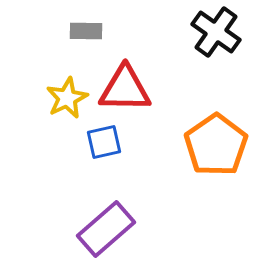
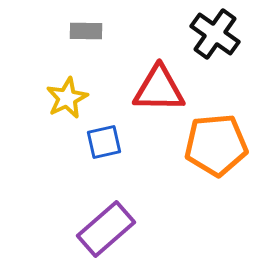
black cross: moved 1 px left, 2 px down
red triangle: moved 34 px right
orange pentagon: rotated 30 degrees clockwise
